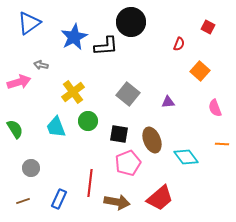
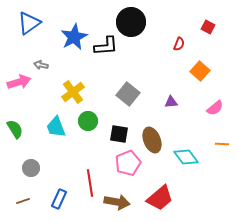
purple triangle: moved 3 px right
pink semicircle: rotated 108 degrees counterclockwise
red line: rotated 16 degrees counterclockwise
